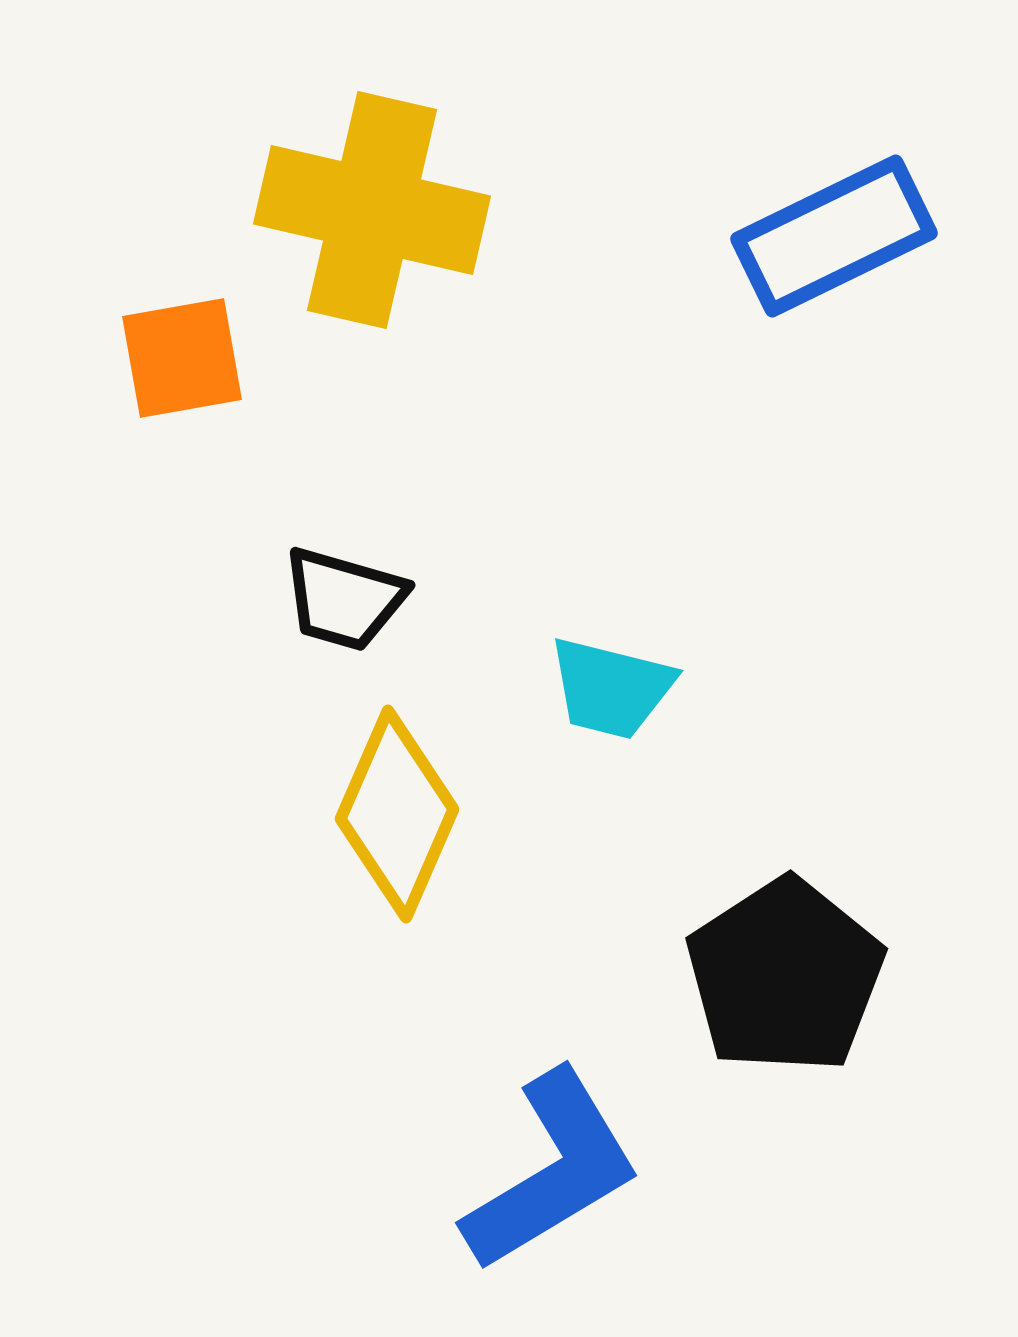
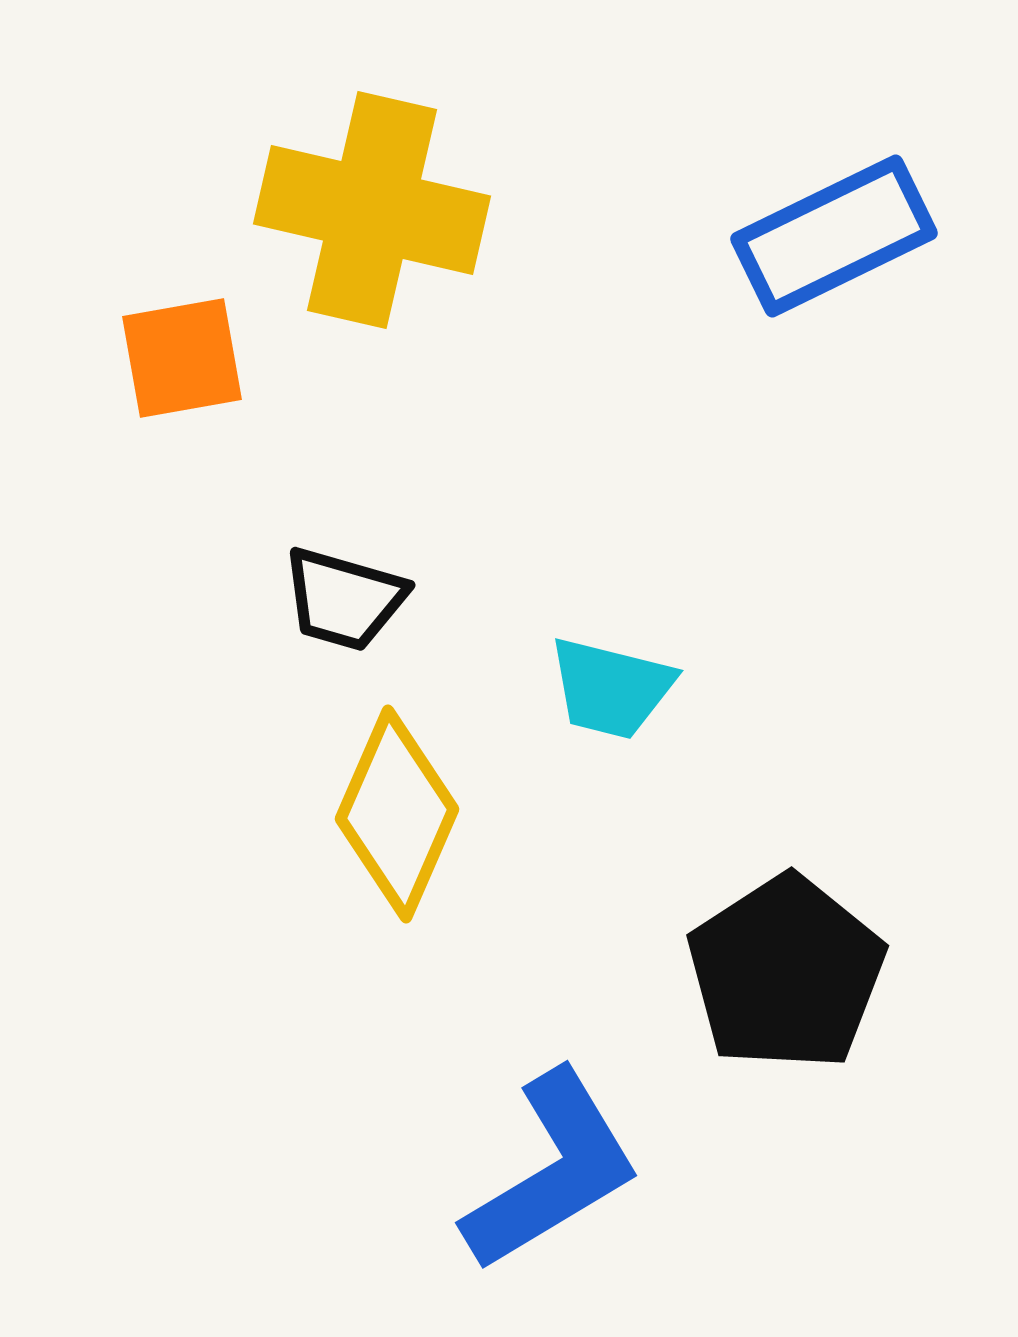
black pentagon: moved 1 px right, 3 px up
